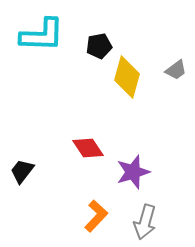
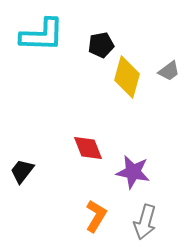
black pentagon: moved 2 px right, 1 px up
gray trapezoid: moved 7 px left, 1 px down
red diamond: rotated 12 degrees clockwise
purple star: rotated 28 degrees clockwise
orange L-shape: rotated 12 degrees counterclockwise
